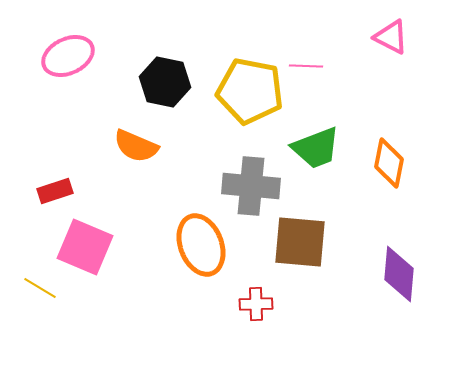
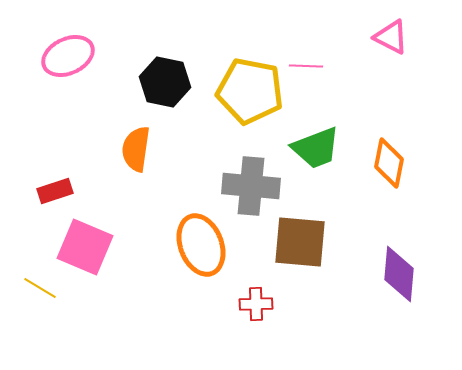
orange semicircle: moved 3 px down; rotated 75 degrees clockwise
